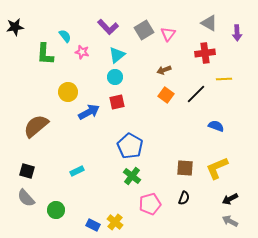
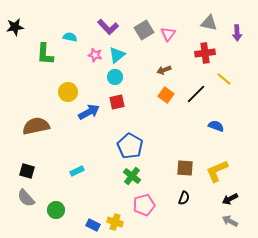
gray triangle: rotated 18 degrees counterclockwise
cyan semicircle: moved 5 px right, 1 px down; rotated 40 degrees counterclockwise
pink star: moved 13 px right, 3 px down
yellow line: rotated 42 degrees clockwise
brown semicircle: rotated 28 degrees clockwise
yellow L-shape: moved 3 px down
pink pentagon: moved 6 px left, 1 px down
yellow cross: rotated 21 degrees counterclockwise
